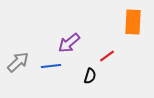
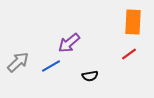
red line: moved 22 px right, 2 px up
blue line: rotated 24 degrees counterclockwise
black semicircle: rotated 63 degrees clockwise
